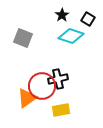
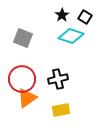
black square: moved 3 px left, 2 px up
red circle: moved 20 px left, 7 px up
